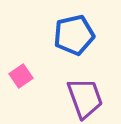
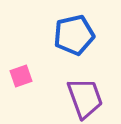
pink square: rotated 15 degrees clockwise
